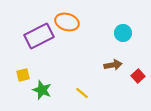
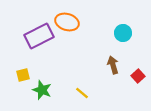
brown arrow: rotated 96 degrees counterclockwise
